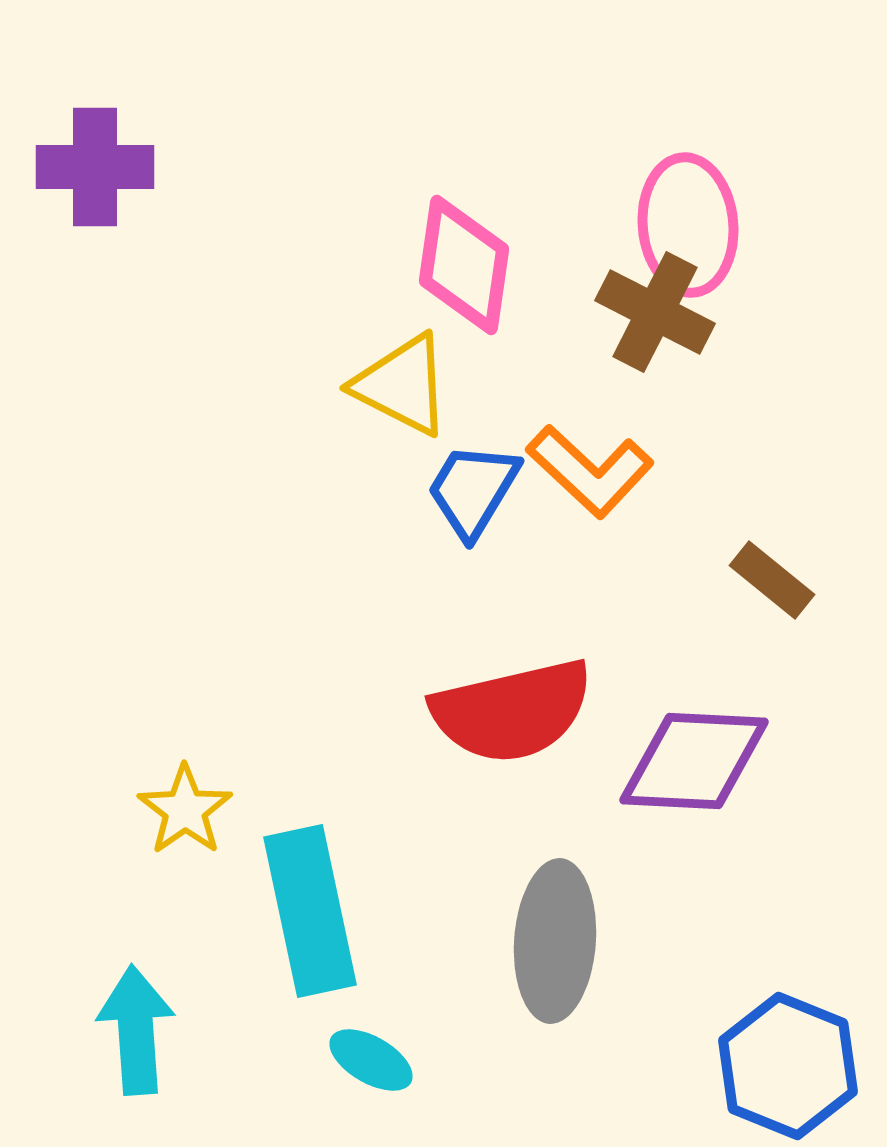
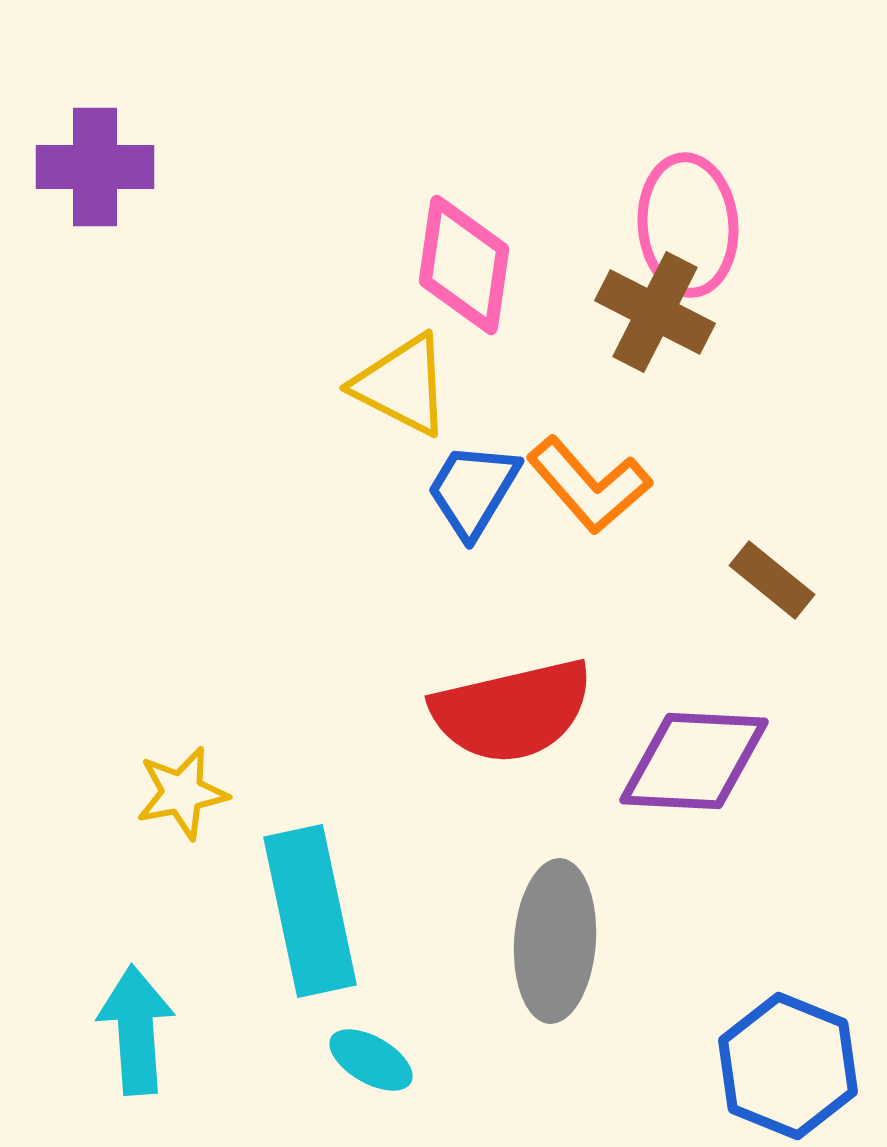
orange L-shape: moved 1 px left, 14 px down; rotated 6 degrees clockwise
yellow star: moved 3 px left, 17 px up; rotated 24 degrees clockwise
